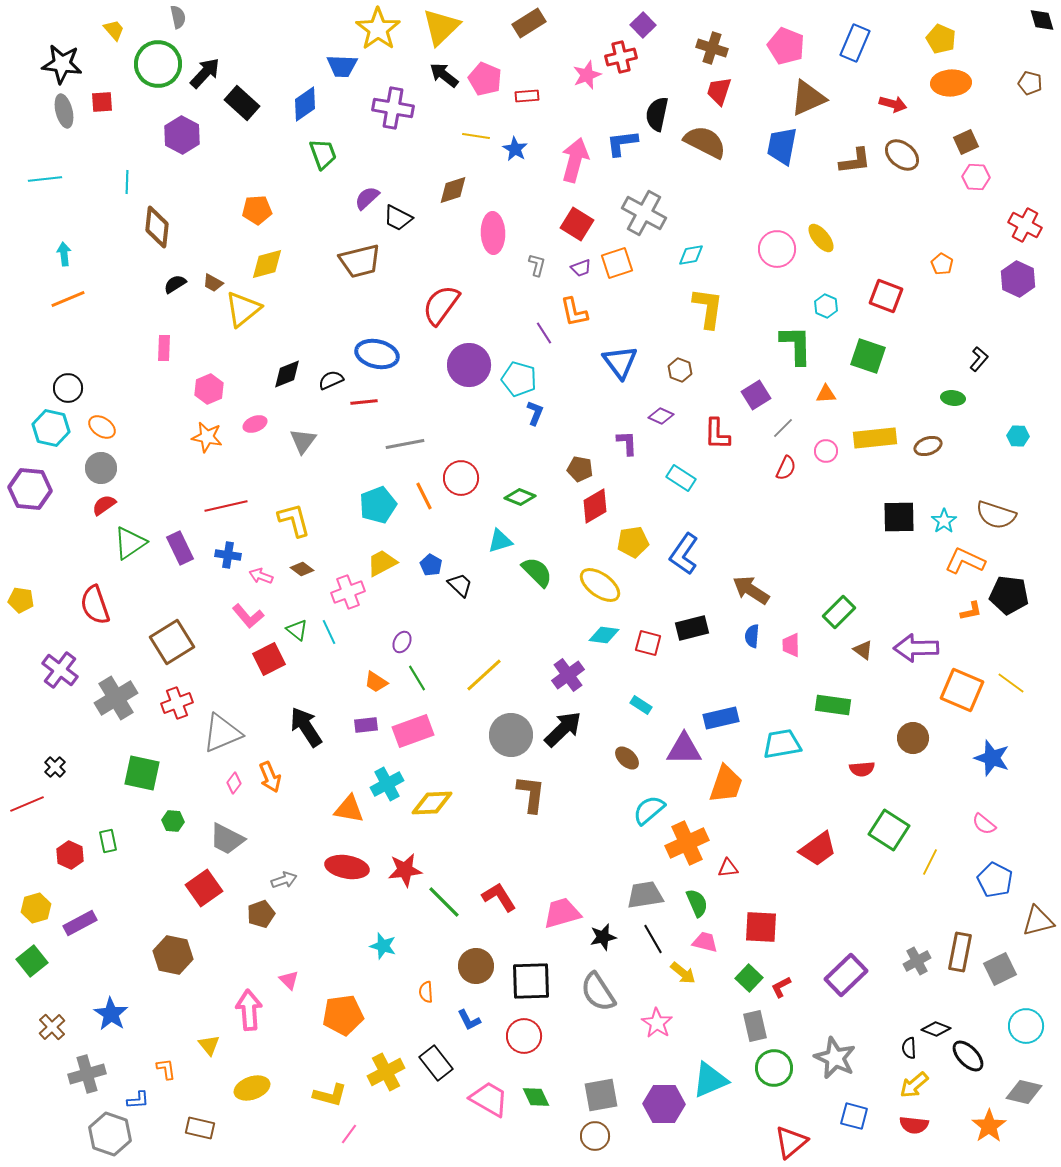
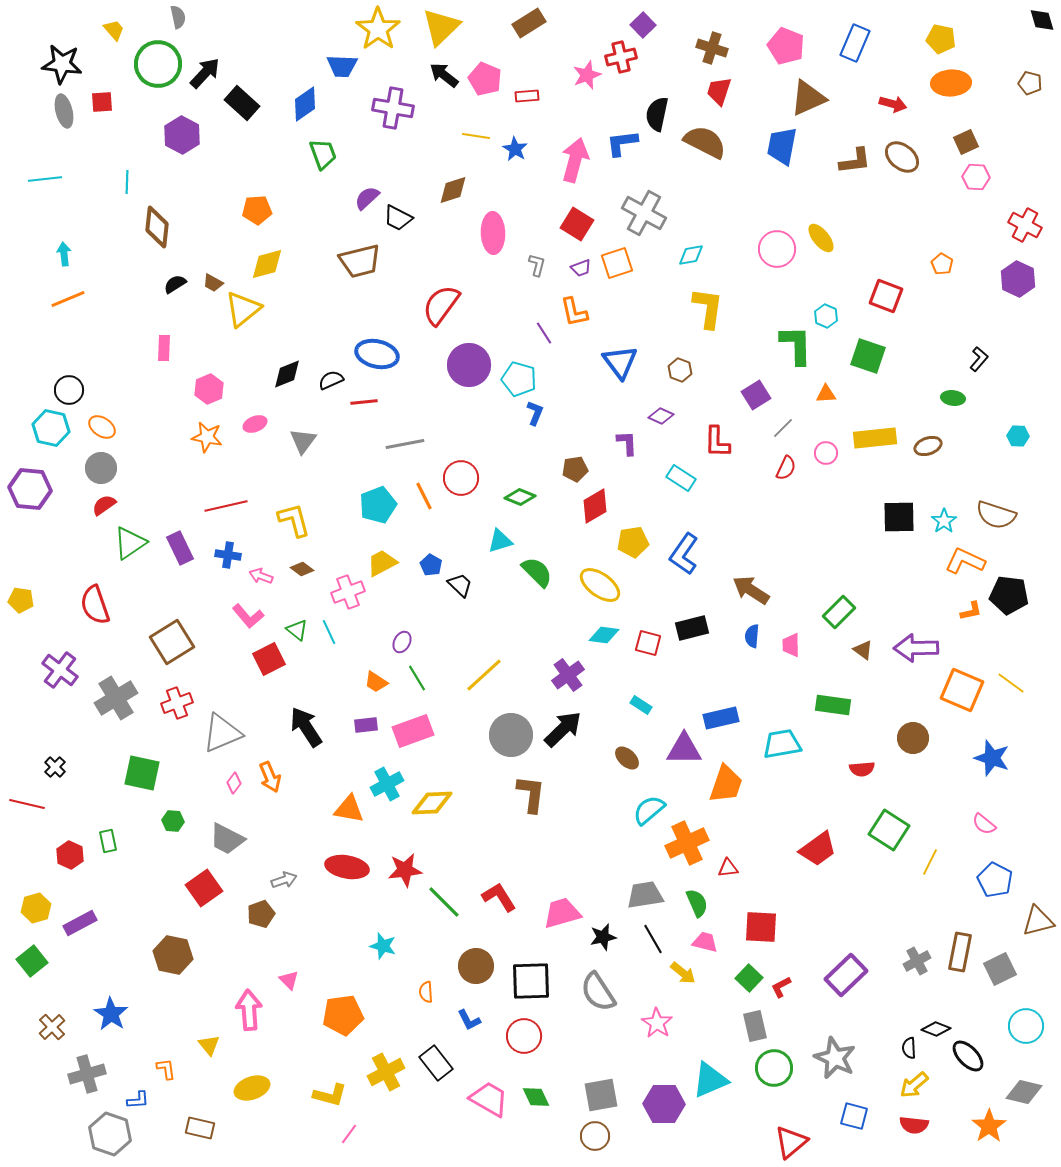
yellow pentagon at (941, 39): rotated 12 degrees counterclockwise
brown ellipse at (902, 155): moved 2 px down
cyan hexagon at (826, 306): moved 10 px down
black circle at (68, 388): moved 1 px right, 2 px down
red L-shape at (717, 434): moved 8 px down
pink circle at (826, 451): moved 2 px down
brown pentagon at (580, 469): moved 5 px left; rotated 20 degrees counterclockwise
red line at (27, 804): rotated 36 degrees clockwise
